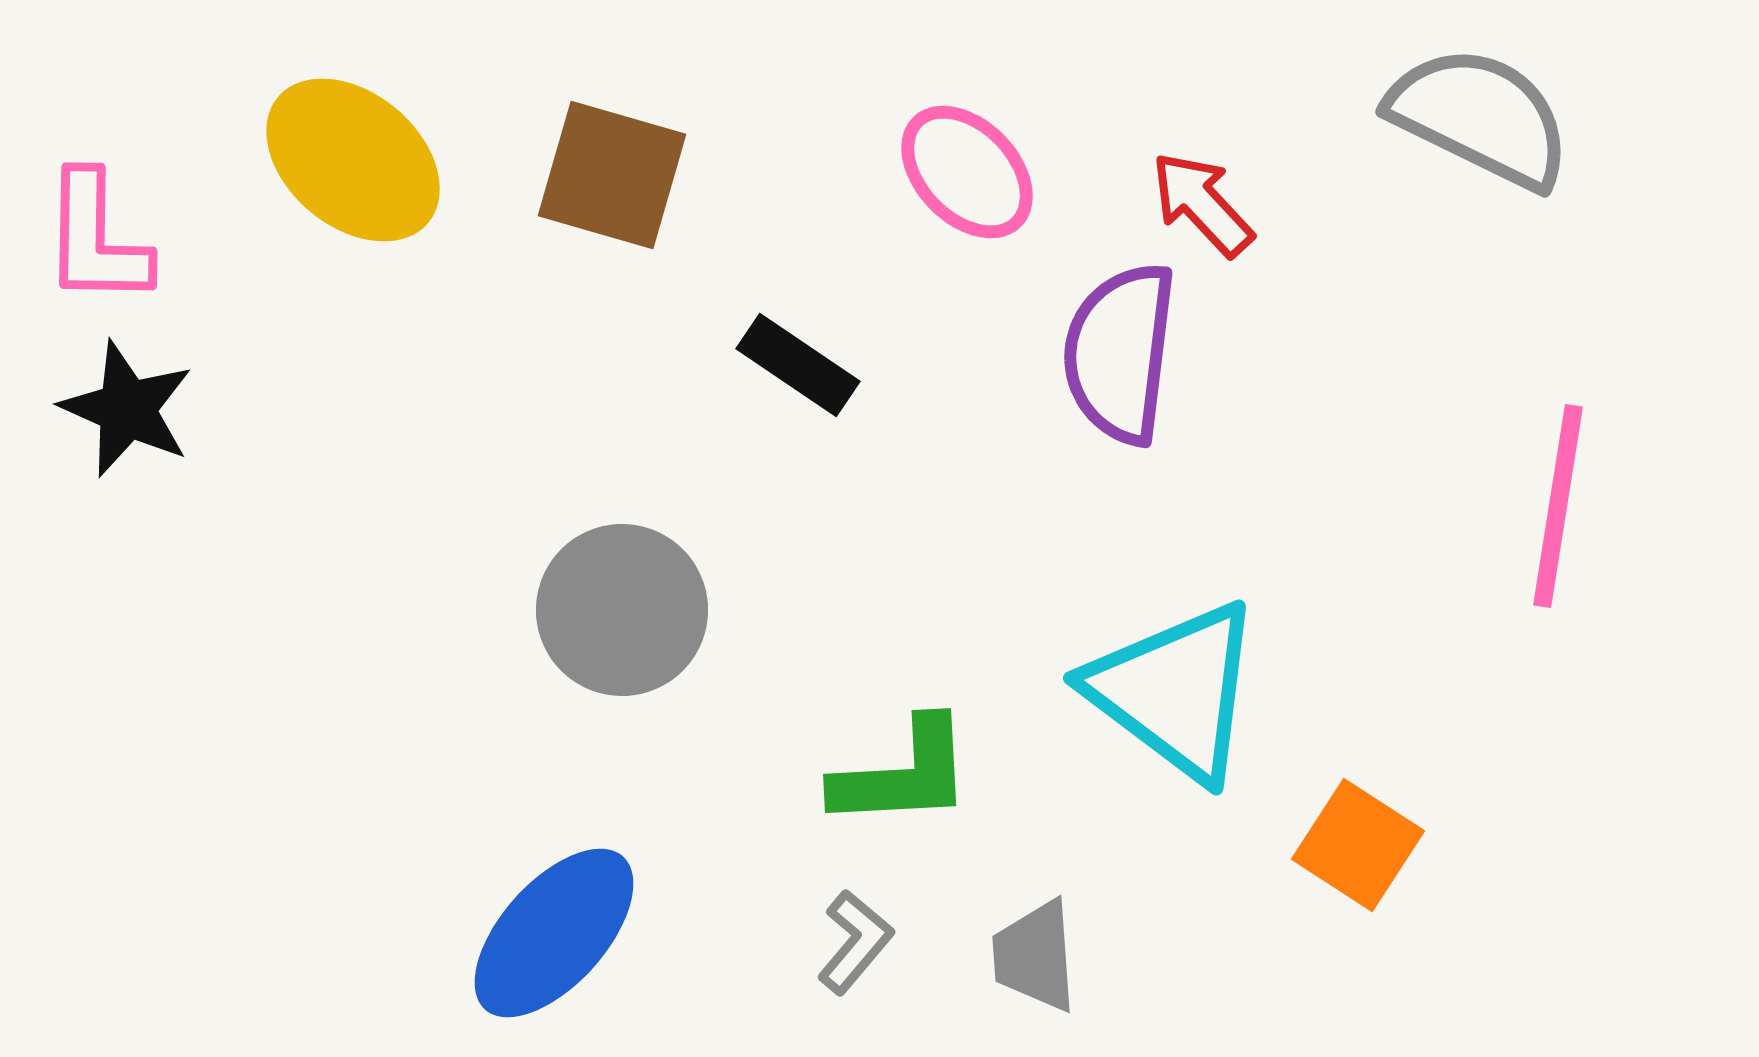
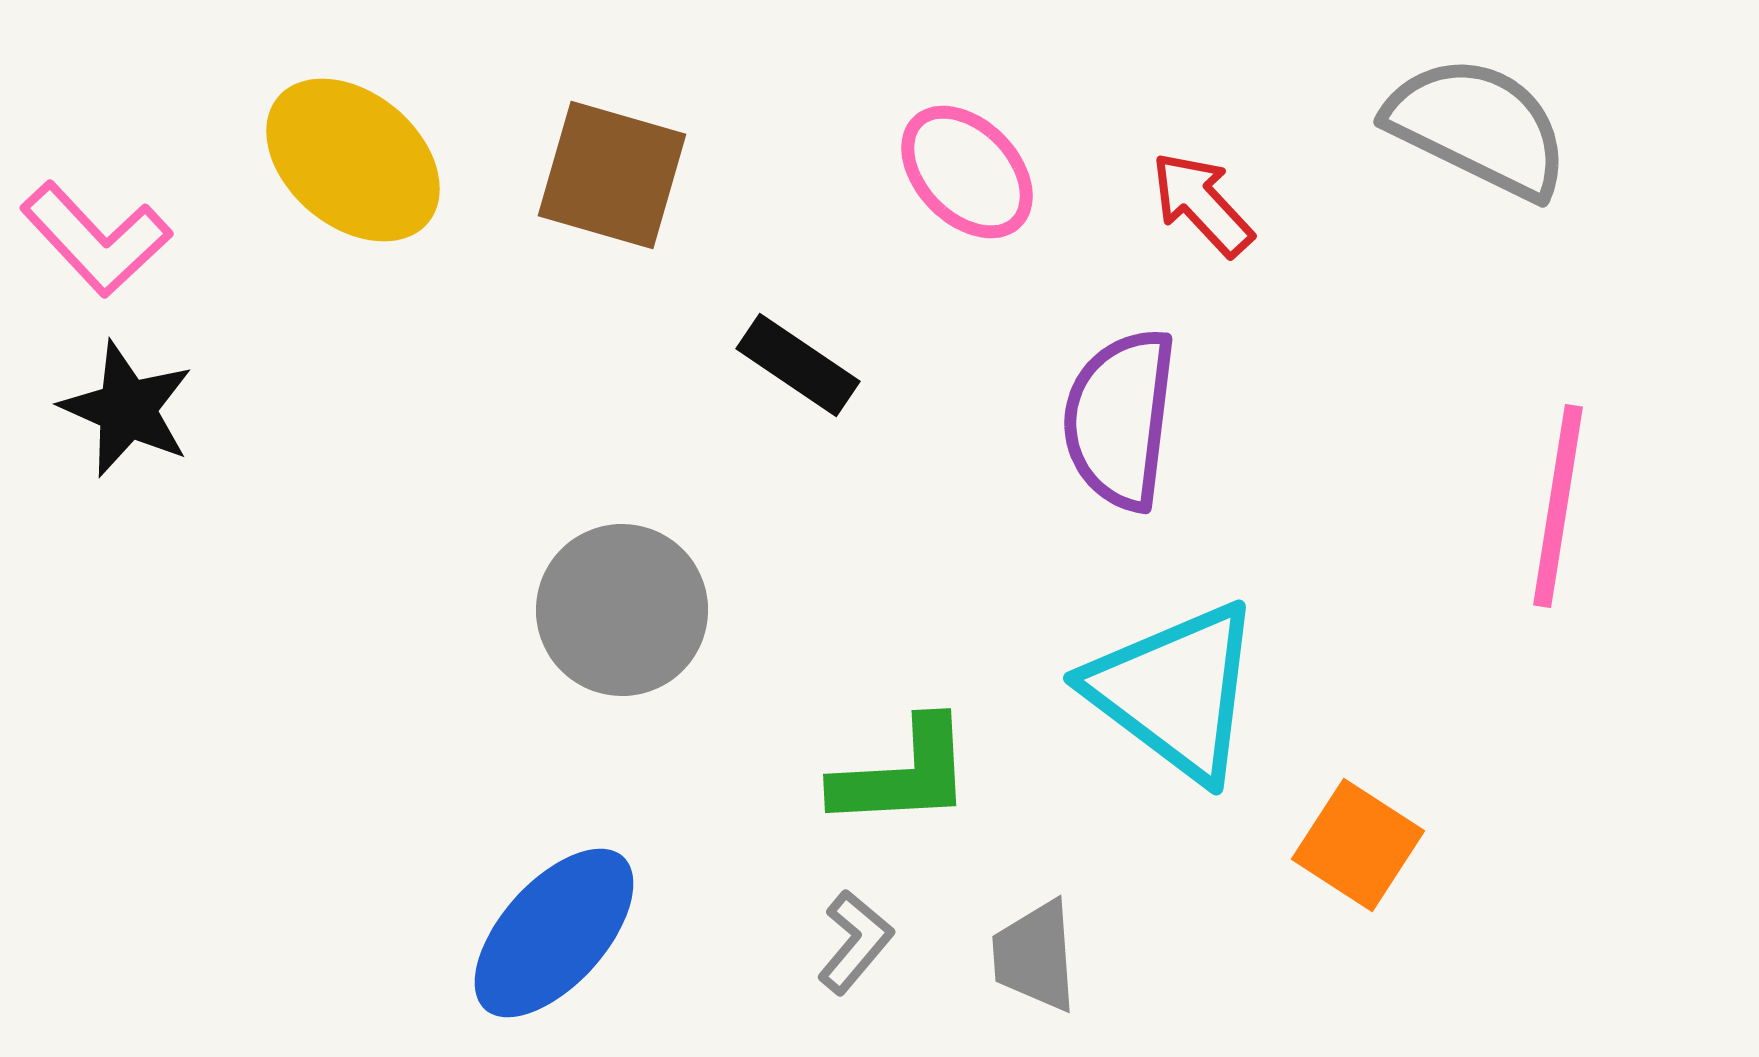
gray semicircle: moved 2 px left, 10 px down
pink L-shape: rotated 44 degrees counterclockwise
purple semicircle: moved 66 px down
